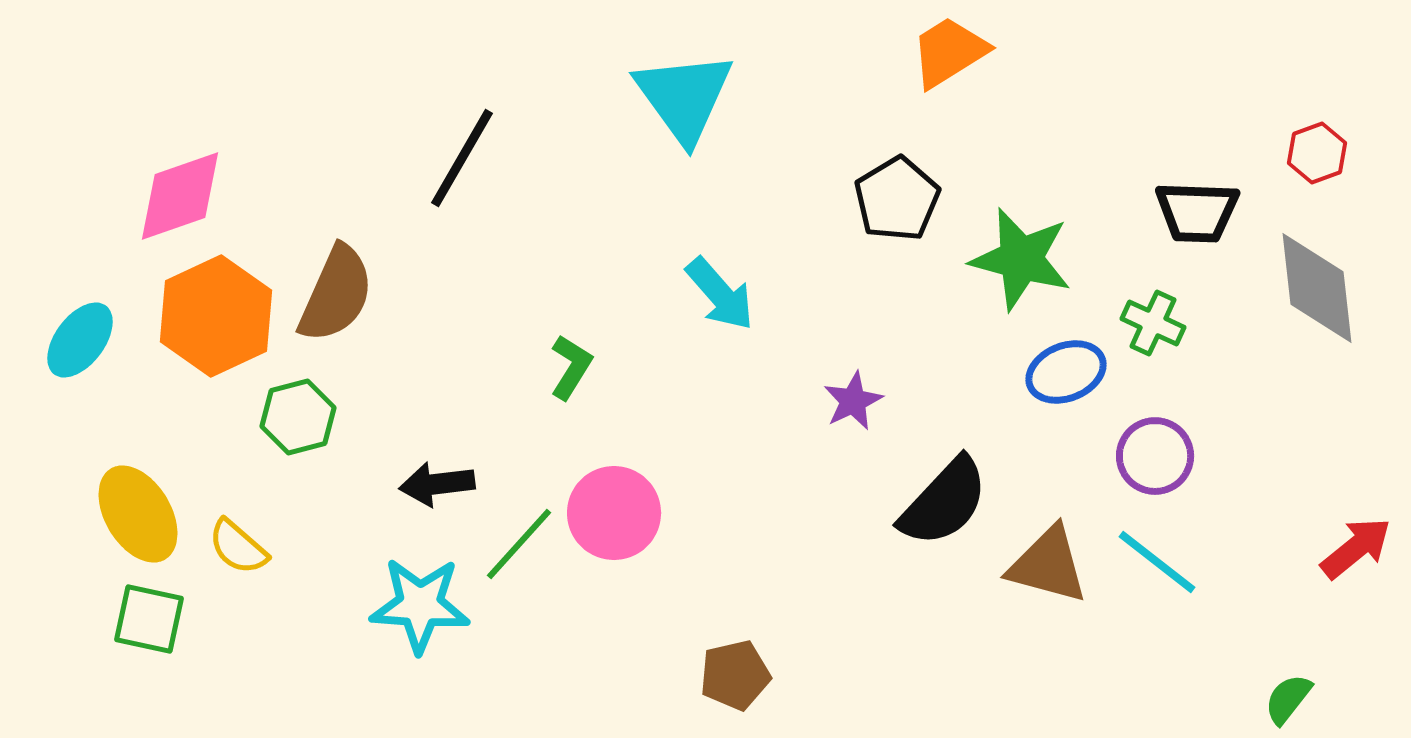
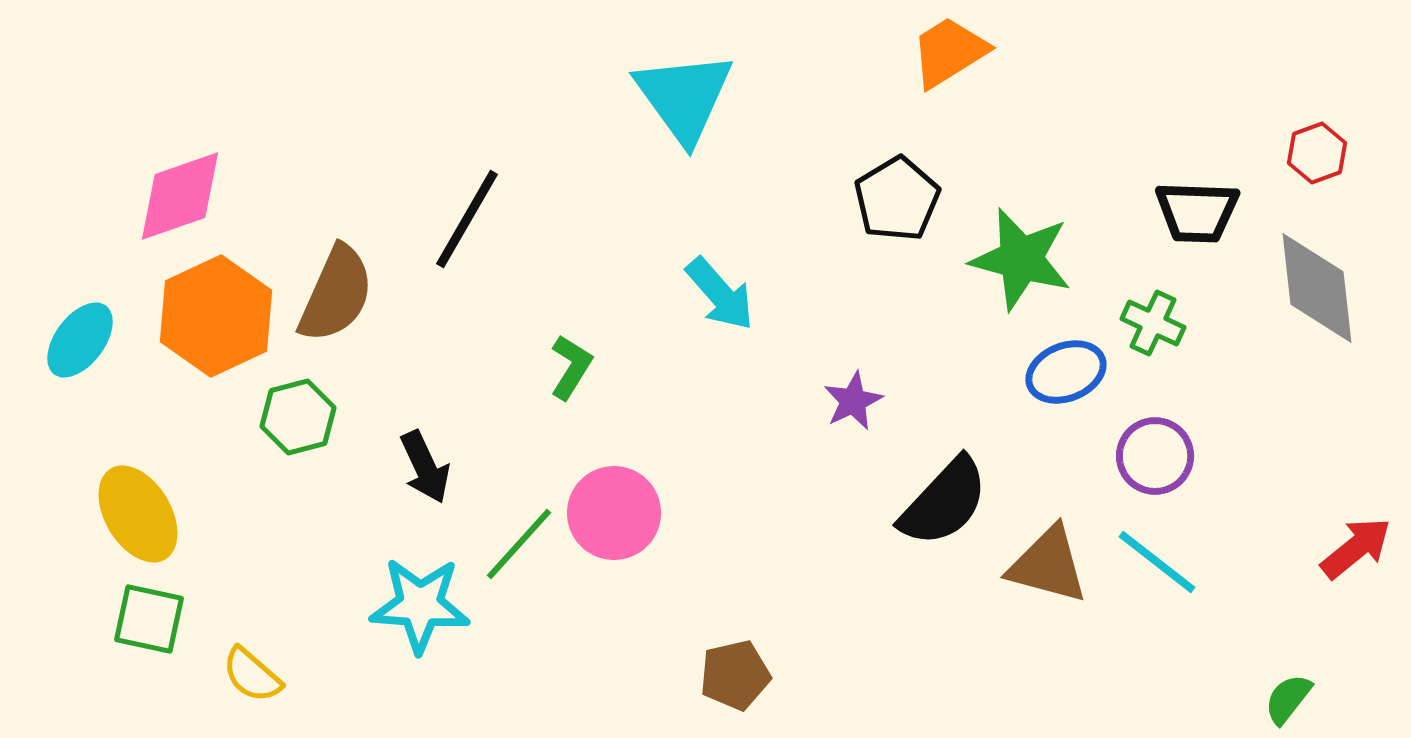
black line: moved 5 px right, 61 px down
black arrow: moved 12 px left, 17 px up; rotated 108 degrees counterclockwise
yellow semicircle: moved 14 px right, 128 px down
